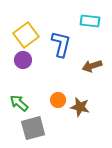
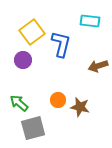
yellow square: moved 6 px right, 3 px up
brown arrow: moved 6 px right
